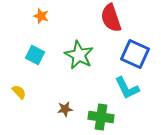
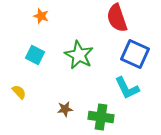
red semicircle: moved 6 px right
